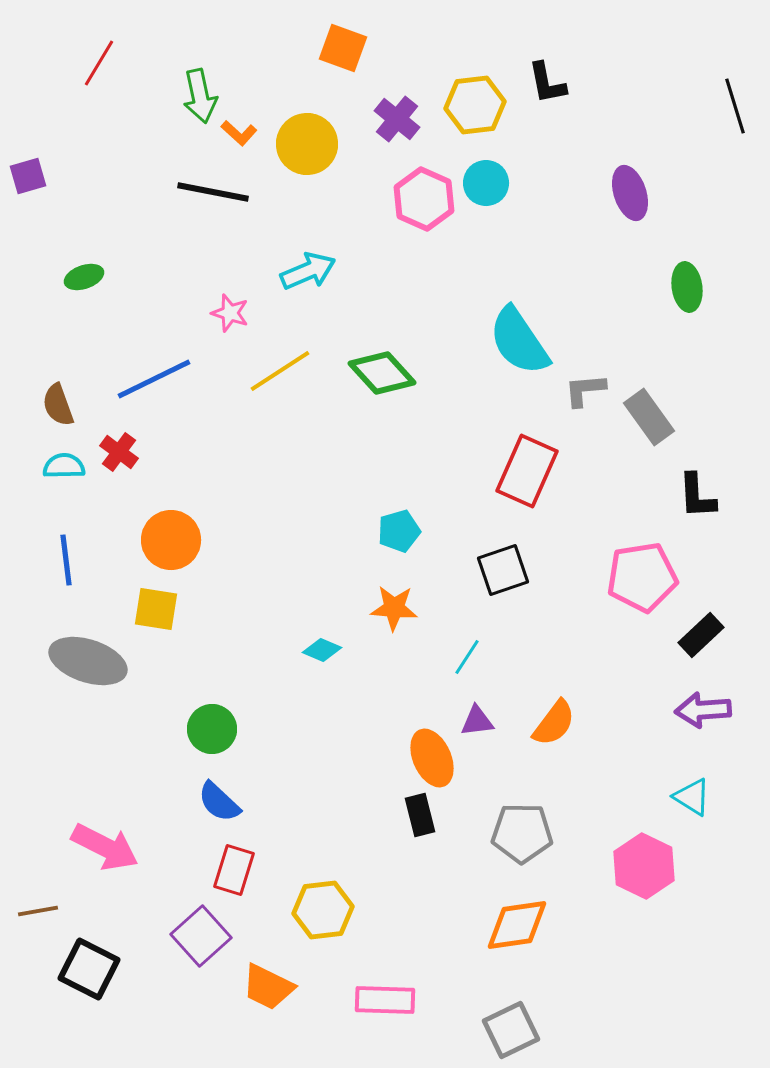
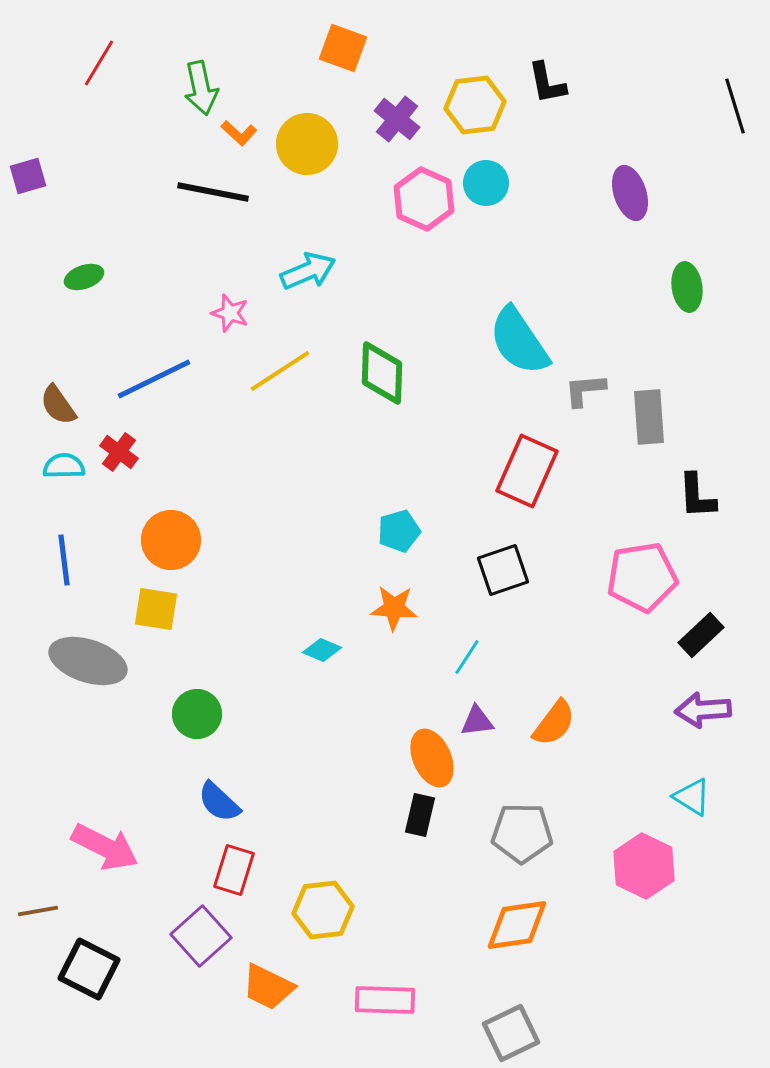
green arrow at (200, 96): moved 1 px right, 8 px up
green diamond at (382, 373): rotated 44 degrees clockwise
brown semicircle at (58, 405): rotated 15 degrees counterclockwise
gray rectangle at (649, 417): rotated 32 degrees clockwise
blue line at (66, 560): moved 2 px left
green circle at (212, 729): moved 15 px left, 15 px up
black rectangle at (420, 815): rotated 27 degrees clockwise
gray square at (511, 1030): moved 3 px down
